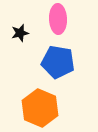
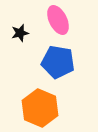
pink ellipse: moved 1 px down; rotated 24 degrees counterclockwise
